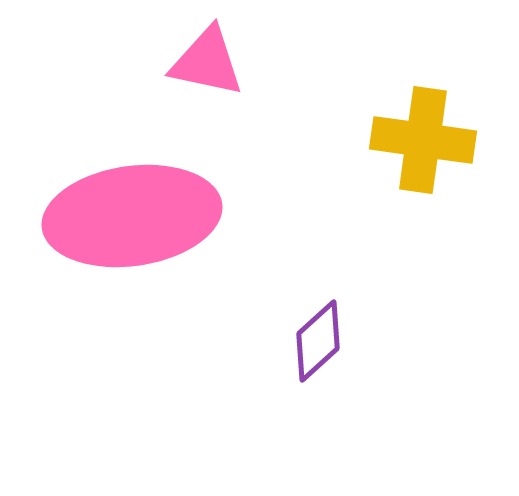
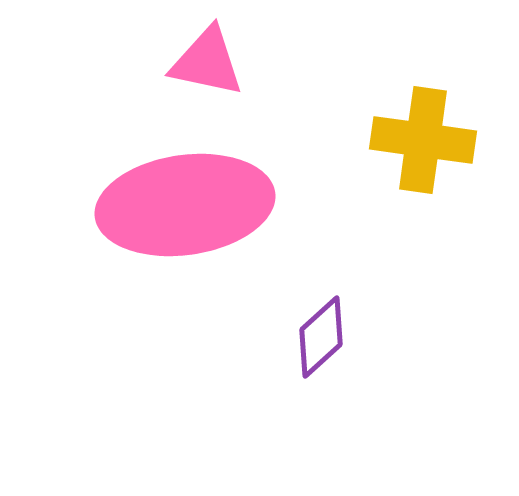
pink ellipse: moved 53 px right, 11 px up
purple diamond: moved 3 px right, 4 px up
